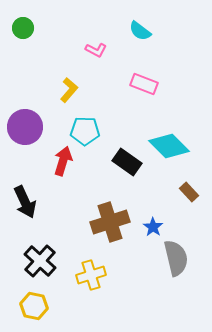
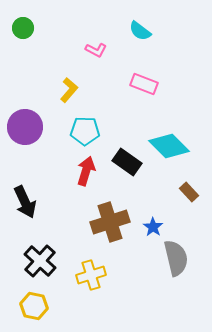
red arrow: moved 23 px right, 10 px down
